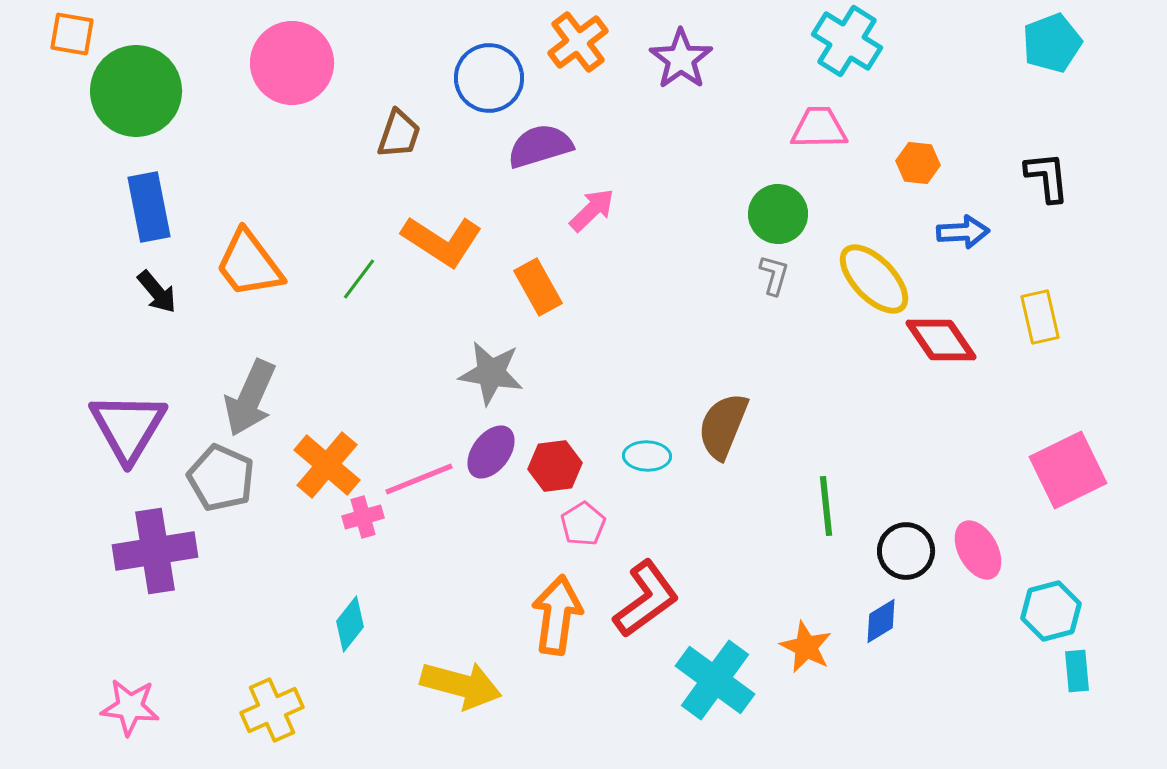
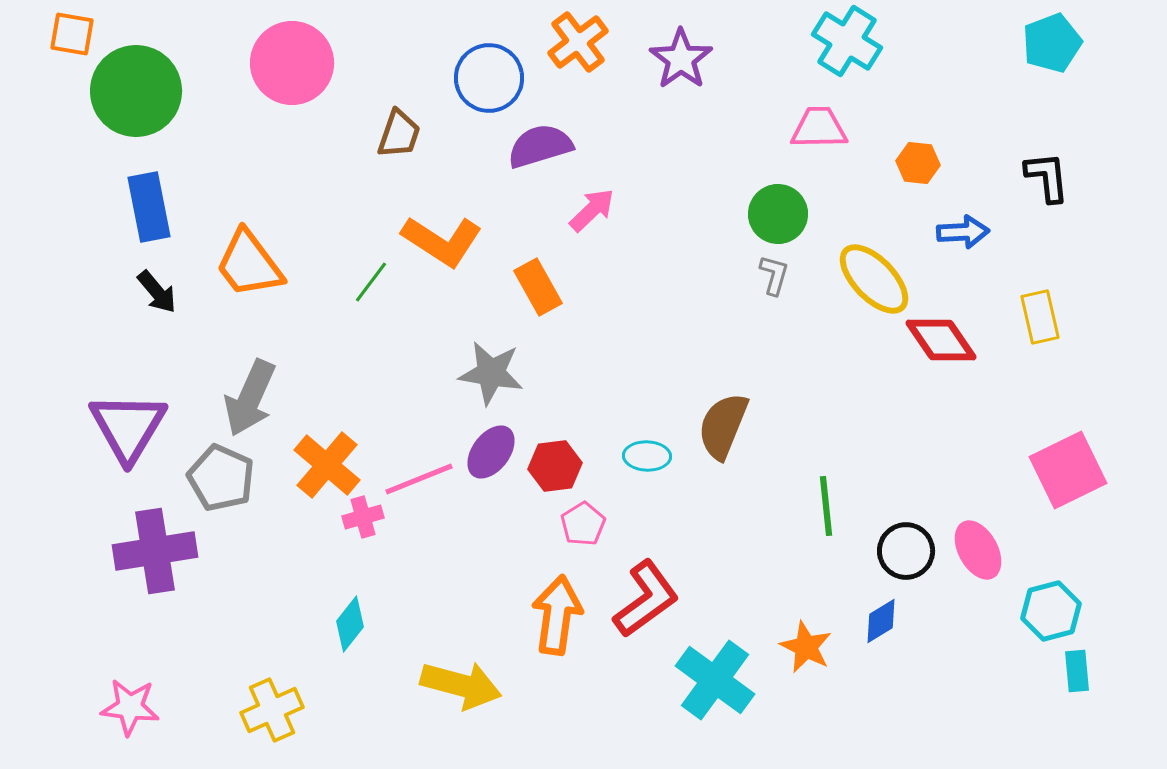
green line at (359, 279): moved 12 px right, 3 px down
